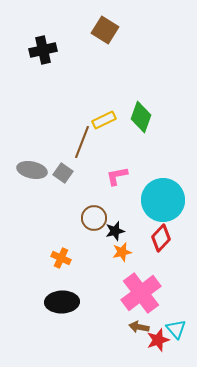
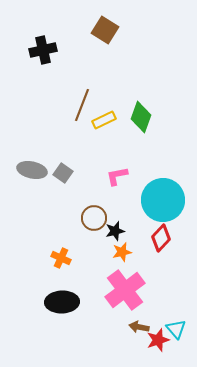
brown line: moved 37 px up
pink cross: moved 16 px left, 3 px up
